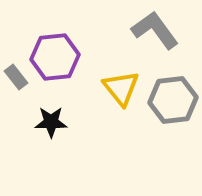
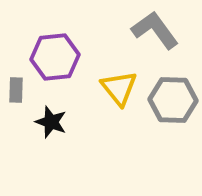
gray rectangle: moved 13 px down; rotated 40 degrees clockwise
yellow triangle: moved 2 px left
gray hexagon: rotated 9 degrees clockwise
black star: rotated 20 degrees clockwise
